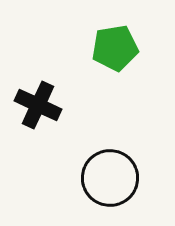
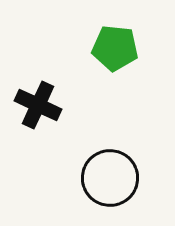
green pentagon: rotated 15 degrees clockwise
